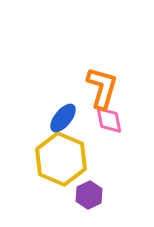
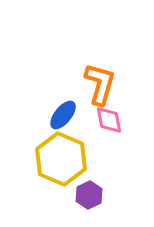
orange L-shape: moved 2 px left, 4 px up
blue ellipse: moved 3 px up
